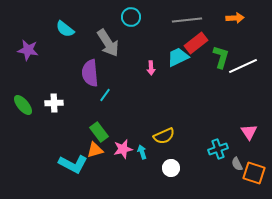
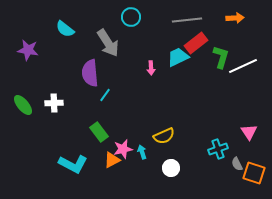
orange triangle: moved 17 px right, 10 px down; rotated 12 degrees counterclockwise
